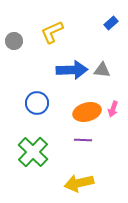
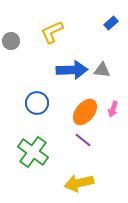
gray circle: moved 3 px left
orange ellipse: moved 2 px left; rotated 36 degrees counterclockwise
purple line: rotated 36 degrees clockwise
green cross: rotated 8 degrees counterclockwise
